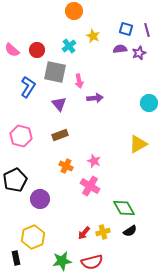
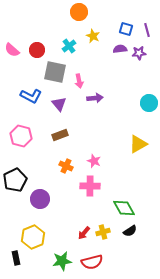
orange circle: moved 5 px right, 1 px down
purple star: rotated 16 degrees clockwise
blue L-shape: moved 3 px right, 9 px down; rotated 85 degrees clockwise
pink cross: rotated 30 degrees counterclockwise
